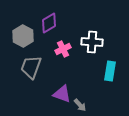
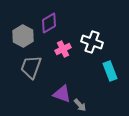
white cross: rotated 15 degrees clockwise
cyan rectangle: rotated 30 degrees counterclockwise
